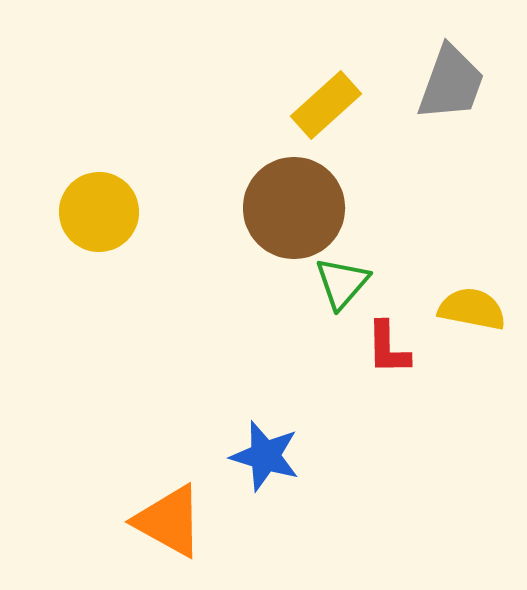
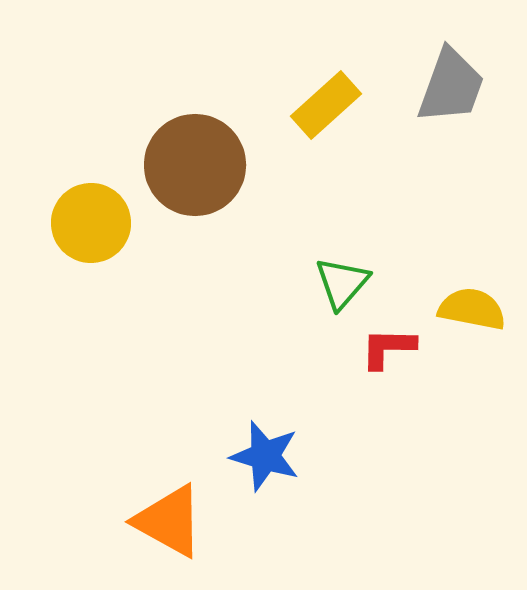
gray trapezoid: moved 3 px down
brown circle: moved 99 px left, 43 px up
yellow circle: moved 8 px left, 11 px down
red L-shape: rotated 92 degrees clockwise
